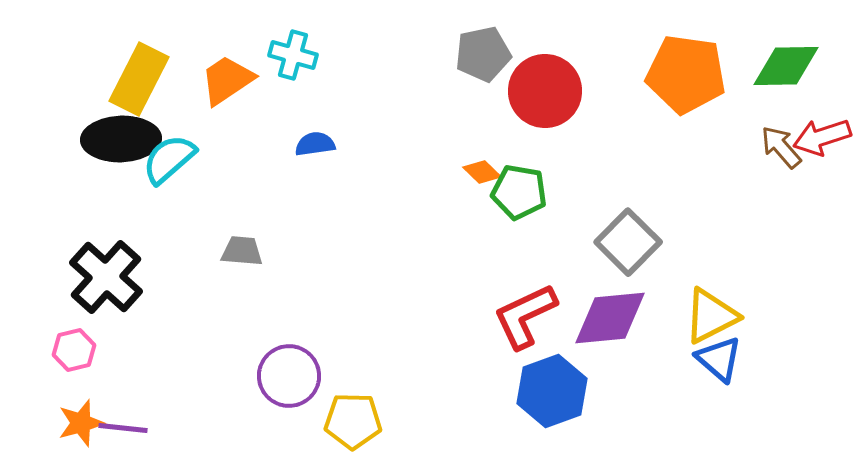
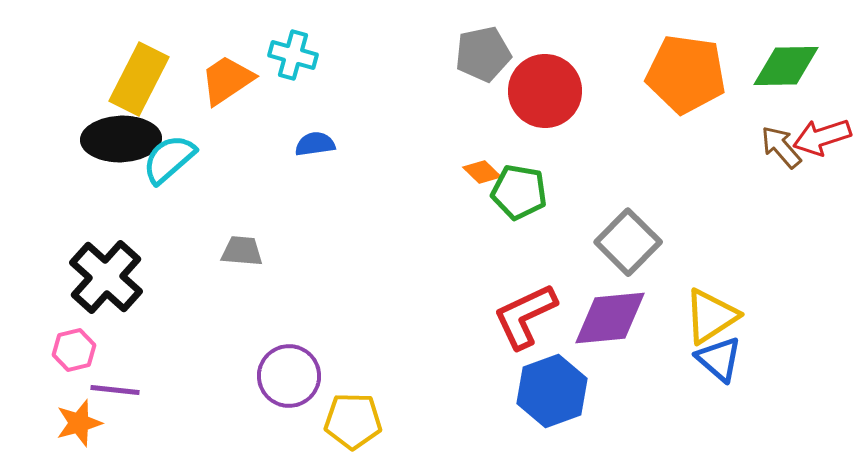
yellow triangle: rotated 6 degrees counterclockwise
orange star: moved 2 px left
purple line: moved 8 px left, 38 px up
